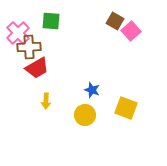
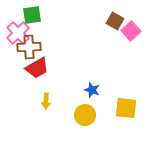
green square: moved 19 px left, 6 px up; rotated 12 degrees counterclockwise
yellow square: rotated 15 degrees counterclockwise
